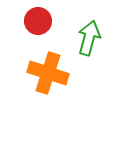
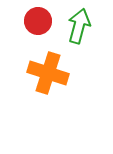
green arrow: moved 10 px left, 12 px up
